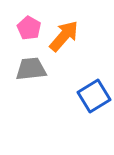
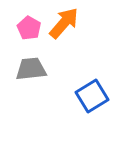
orange arrow: moved 13 px up
blue square: moved 2 px left
